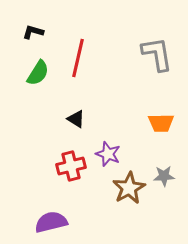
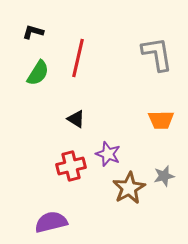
orange trapezoid: moved 3 px up
gray star: rotated 10 degrees counterclockwise
